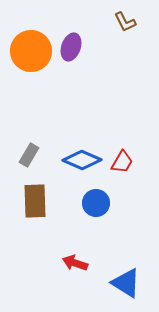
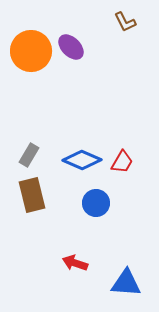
purple ellipse: rotated 64 degrees counterclockwise
brown rectangle: moved 3 px left, 6 px up; rotated 12 degrees counterclockwise
blue triangle: rotated 28 degrees counterclockwise
